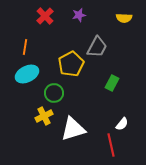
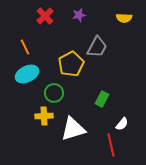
orange line: rotated 35 degrees counterclockwise
green rectangle: moved 10 px left, 16 px down
yellow cross: rotated 24 degrees clockwise
